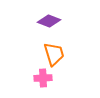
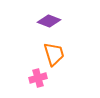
pink cross: moved 5 px left; rotated 12 degrees counterclockwise
